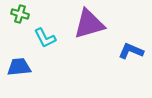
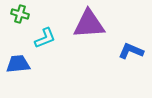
purple triangle: rotated 12 degrees clockwise
cyan L-shape: rotated 85 degrees counterclockwise
blue trapezoid: moved 1 px left, 3 px up
